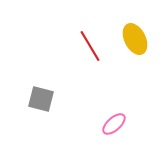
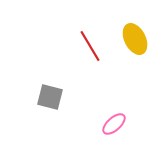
gray square: moved 9 px right, 2 px up
